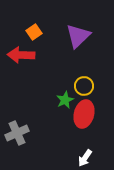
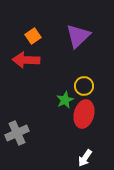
orange square: moved 1 px left, 4 px down
red arrow: moved 5 px right, 5 px down
